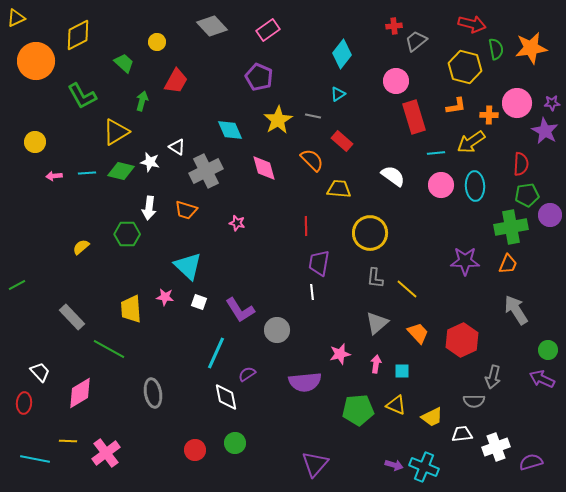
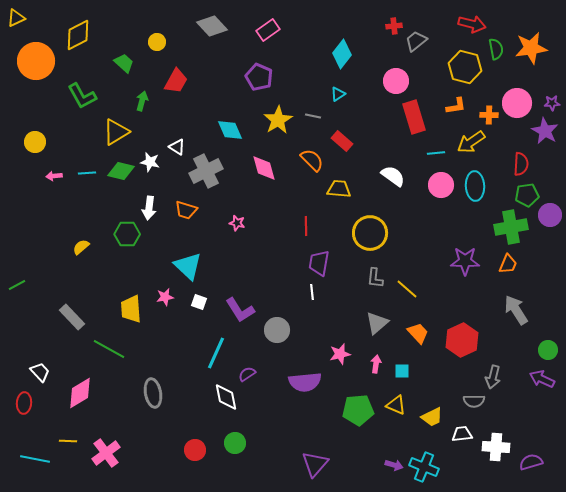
pink star at (165, 297): rotated 18 degrees counterclockwise
white cross at (496, 447): rotated 24 degrees clockwise
